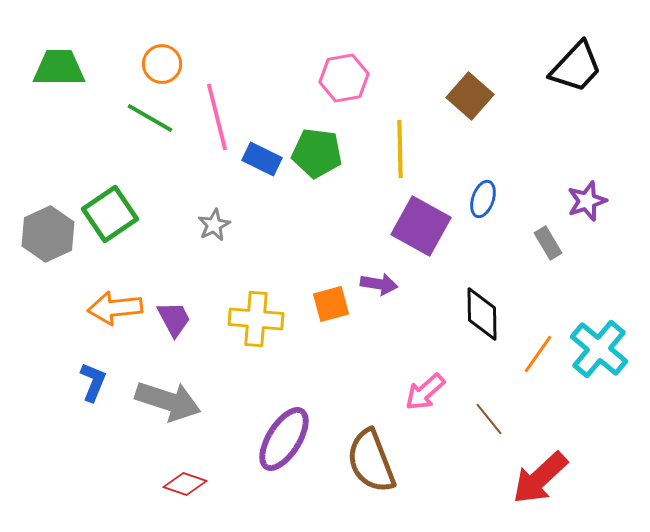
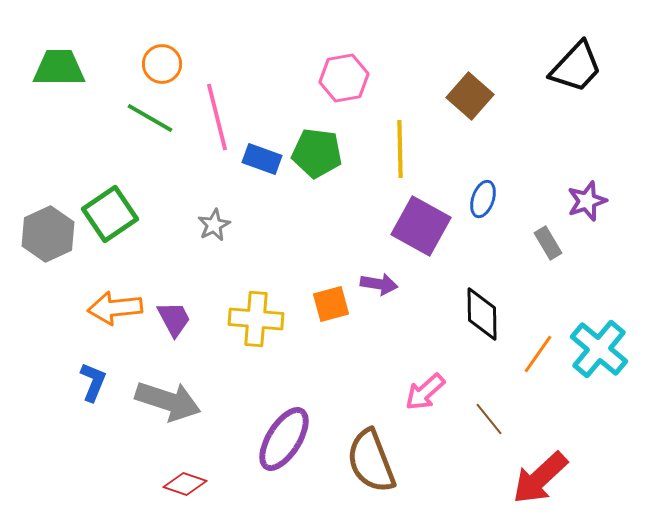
blue rectangle: rotated 6 degrees counterclockwise
